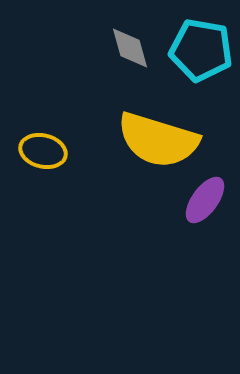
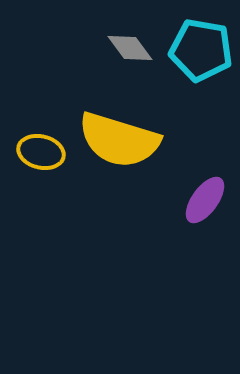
gray diamond: rotated 21 degrees counterclockwise
yellow semicircle: moved 39 px left
yellow ellipse: moved 2 px left, 1 px down
